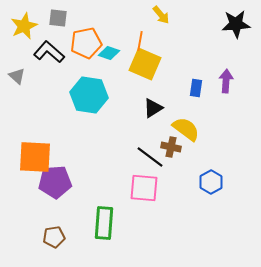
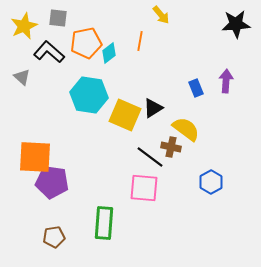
cyan diamond: rotated 55 degrees counterclockwise
yellow square: moved 20 px left, 51 px down
gray triangle: moved 5 px right, 1 px down
blue rectangle: rotated 30 degrees counterclockwise
purple pentagon: moved 3 px left; rotated 12 degrees clockwise
